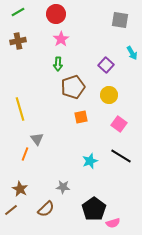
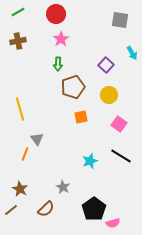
gray star: rotated 24 degrees clockwise
